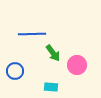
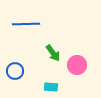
blue line: moved 6 px left, 10 px up
